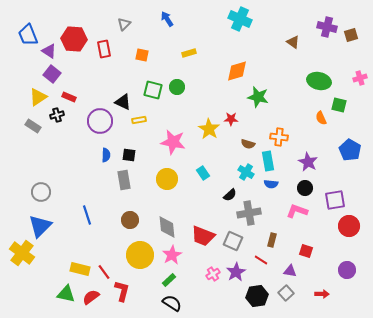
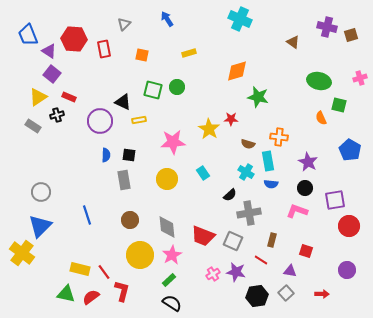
pink star at (173, 142): rotated 15 degrees counterclockwise
purple star at (236, 272): rotated 30 degrees counterclockwise
